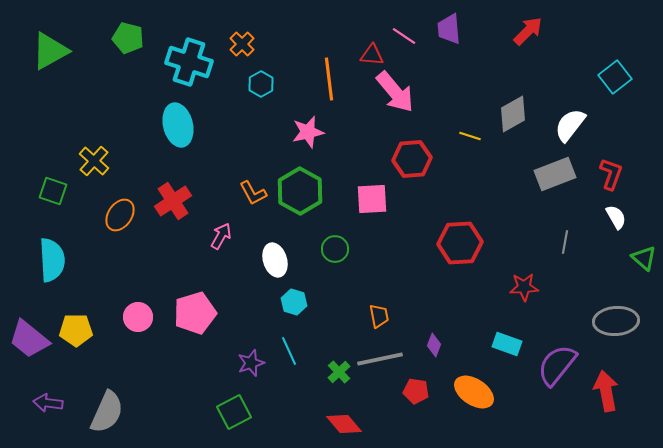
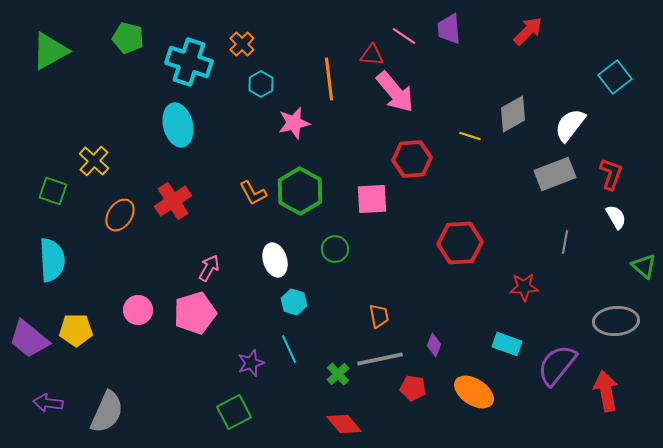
pink star at (308, 132): moved 14 px left, 9 px up
pink arrow at (221, 236): moved 12 px left, 32 px down
green triangle at (644, 258): moved 8 px down
pink circle at (138, 317): moved 7 px up
cyan line at (289, 351): moved 2 px up
green cross at (339, 372): moved 1 px left, 2 px down
red pentagon at (416, 391): moved 3 px left, 3 px up
